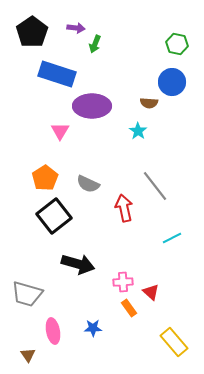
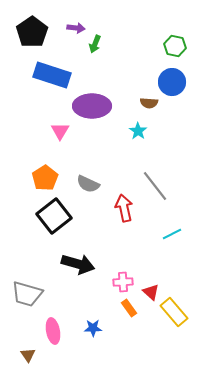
green hexagon: moved 2 px left, 2 px down
blue rectangle: moved 5 px left, 1 px down
cyan line: moved 4 px up
yellow rectangle: moved 30 px up
